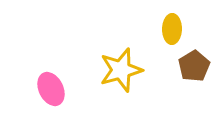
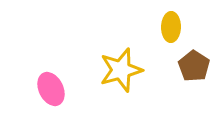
yellow ellipse: moved 1 px left, 2 px up
brown pentagon: rotated 8 degrees counterclockwise
